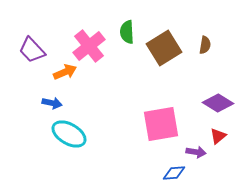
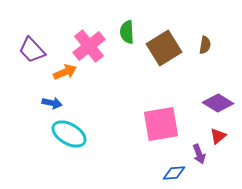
purple arrow: moved 3 px right, 2 px down; rotated 60 degrees clockwise
